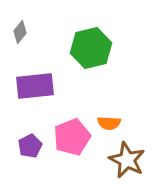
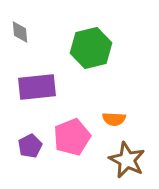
gray diamond: rotated 45 degrees counterclockwise
purple rectangle: moved 2 px right, 1 px down
orange semicircle: moved 5 px right, 4 px up
